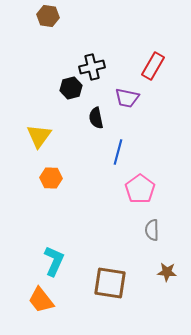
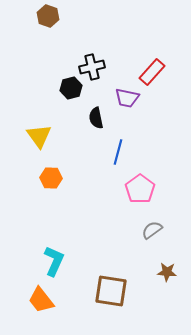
brown hexagon: rotated 10 degrees clockwise
red rectangle: moved 1 px left, 6 px down; rotated 12 degrees clockwise
yellow triangle: rotated 12 degrees counterclockwise
gray semicircle: rotated 55 degrees clockwise
brown square: moved 1 px right, 8 px down
